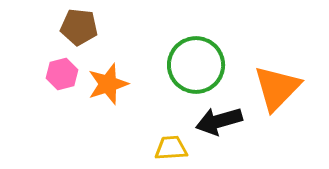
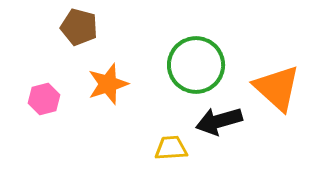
brown pentagon: rotated 9 degrees clockwise
pink hexagon: moved 18 px left, 25 px down
orange triangle: rotated 32 degrees counterclockwise
